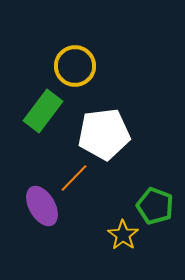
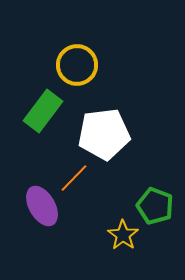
yellow circle: moved 2 px right, 1 px up
